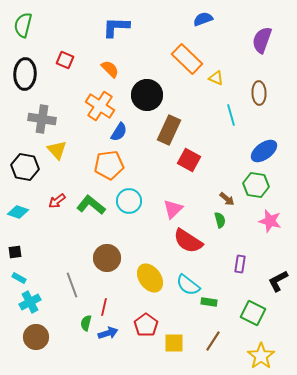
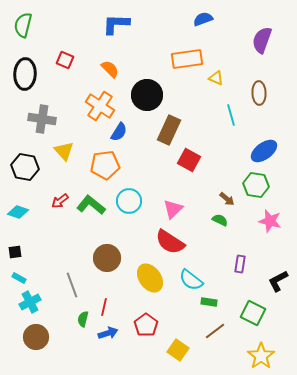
blue L-shape at (116, 27): moved 3 px up
orange rectangle at (187, 59): rotated 52 degrees counterclockwise
yellow triangle at (57, 150): moved 7 px right, 1 px down
orange pentagon at (109, 165): moved 4 px left
red arrow at (57, 201): moved 3 px right
green semicircle at (220, 220): rotated 49 degrees counterclockwise
red semicircle at (188, 241): moved 18 px left, 1 px down
cyan semicircle at (188, 285): moved 3 px right, 5 px up
green semicircle at (86, 323): moved 3 px left, 4 px up
brown line at (213, 341): moved 2 px right, 10 px up; rotated 20 degrees clockwise
yellow square at (174, 343): moved 4 px right, 7 px down; rotated 35 degrees clockwise
